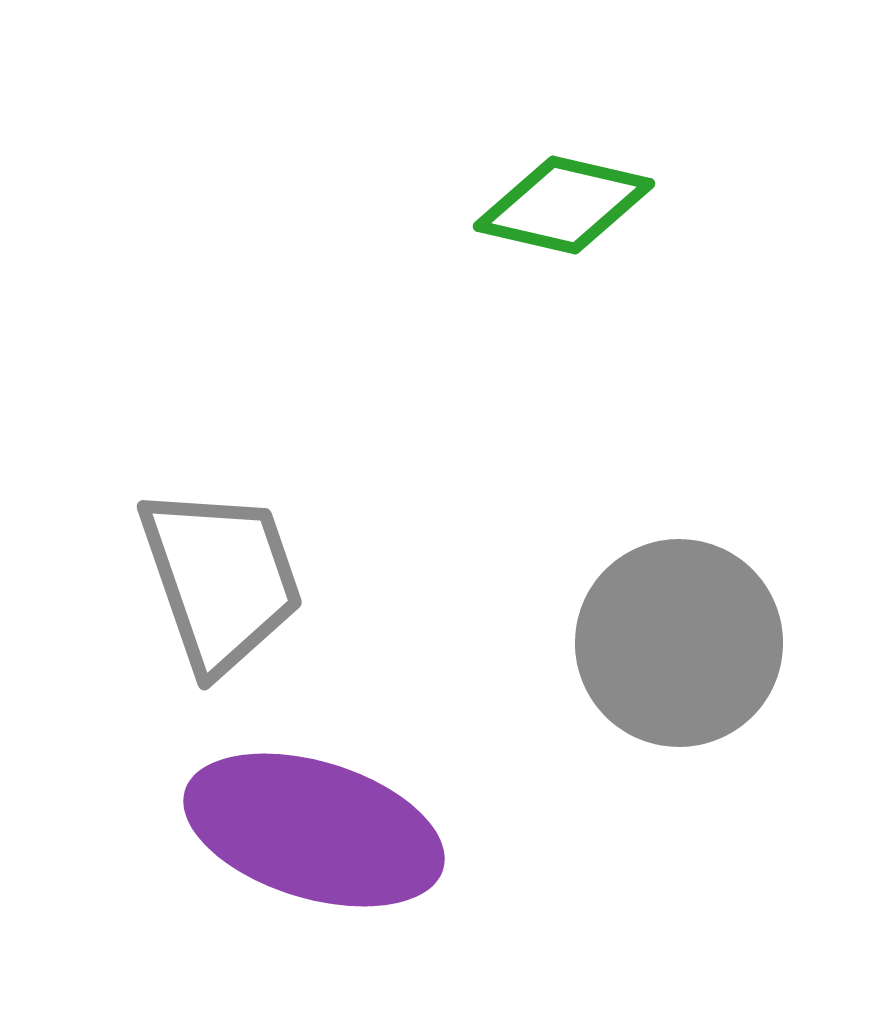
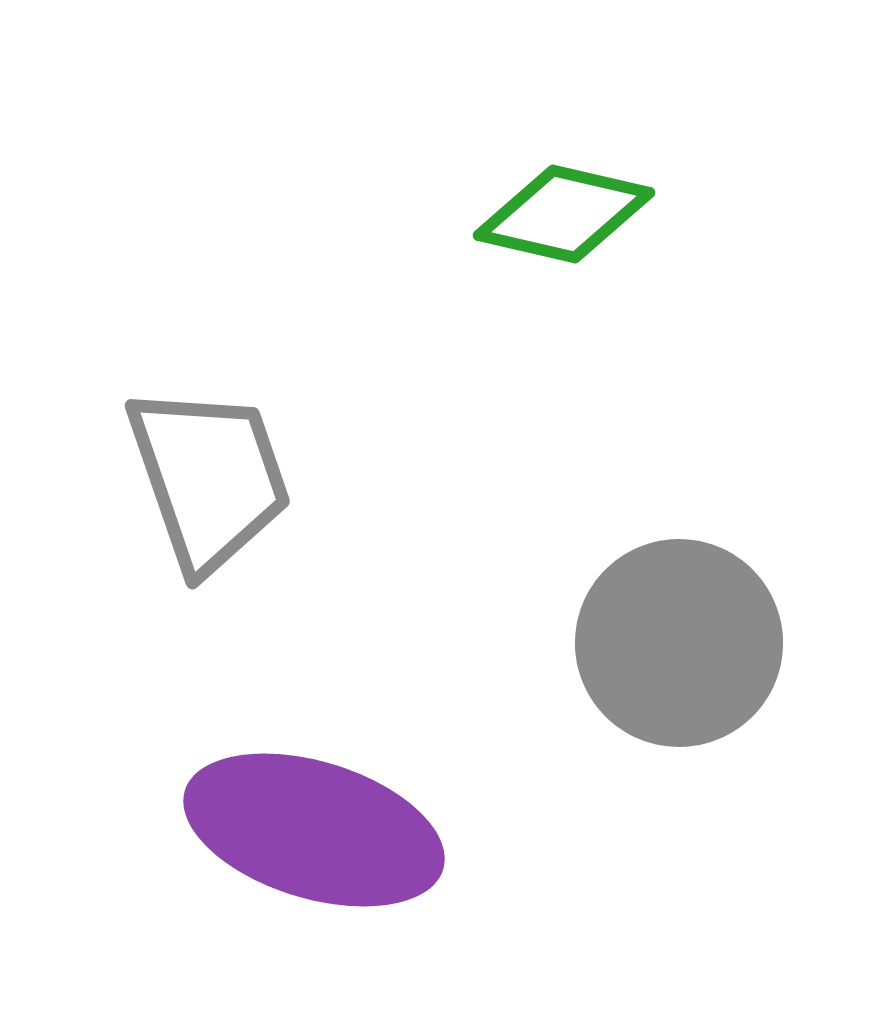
green diamond: moved 9 px down
gray trapezoid: moved 12 px left, 101 px up
